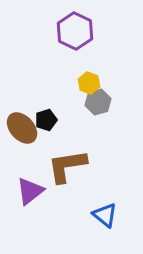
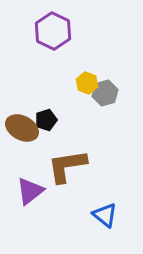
purple hexagon: moved 22 px left
yellow hexagon: moved 2 px left
gray hexagon: moved 7 px right, 9 px up
brown ellipse: rotated 20 degrees counterclockwise
